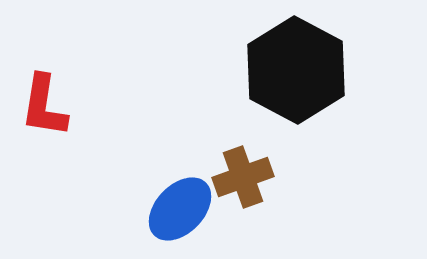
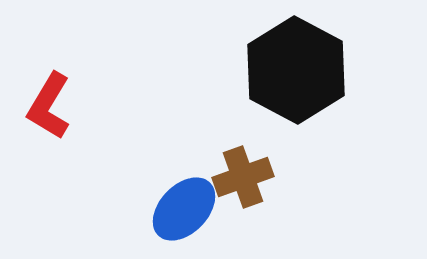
red L-shape: moved 5 px right; rotated 22 degrees clockwise
blue ellipse: moved 4 px right
